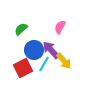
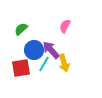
pink semicircle: moved 5 px right, 1 px up
yellow arrow: moved 2 px down; rotated 24 degrees clockwise
red square: moved 2 px left; rotated 18 degrees clockwise
